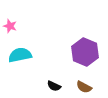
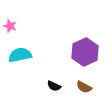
purple hexagon: rotated 12 degrees clockwise
